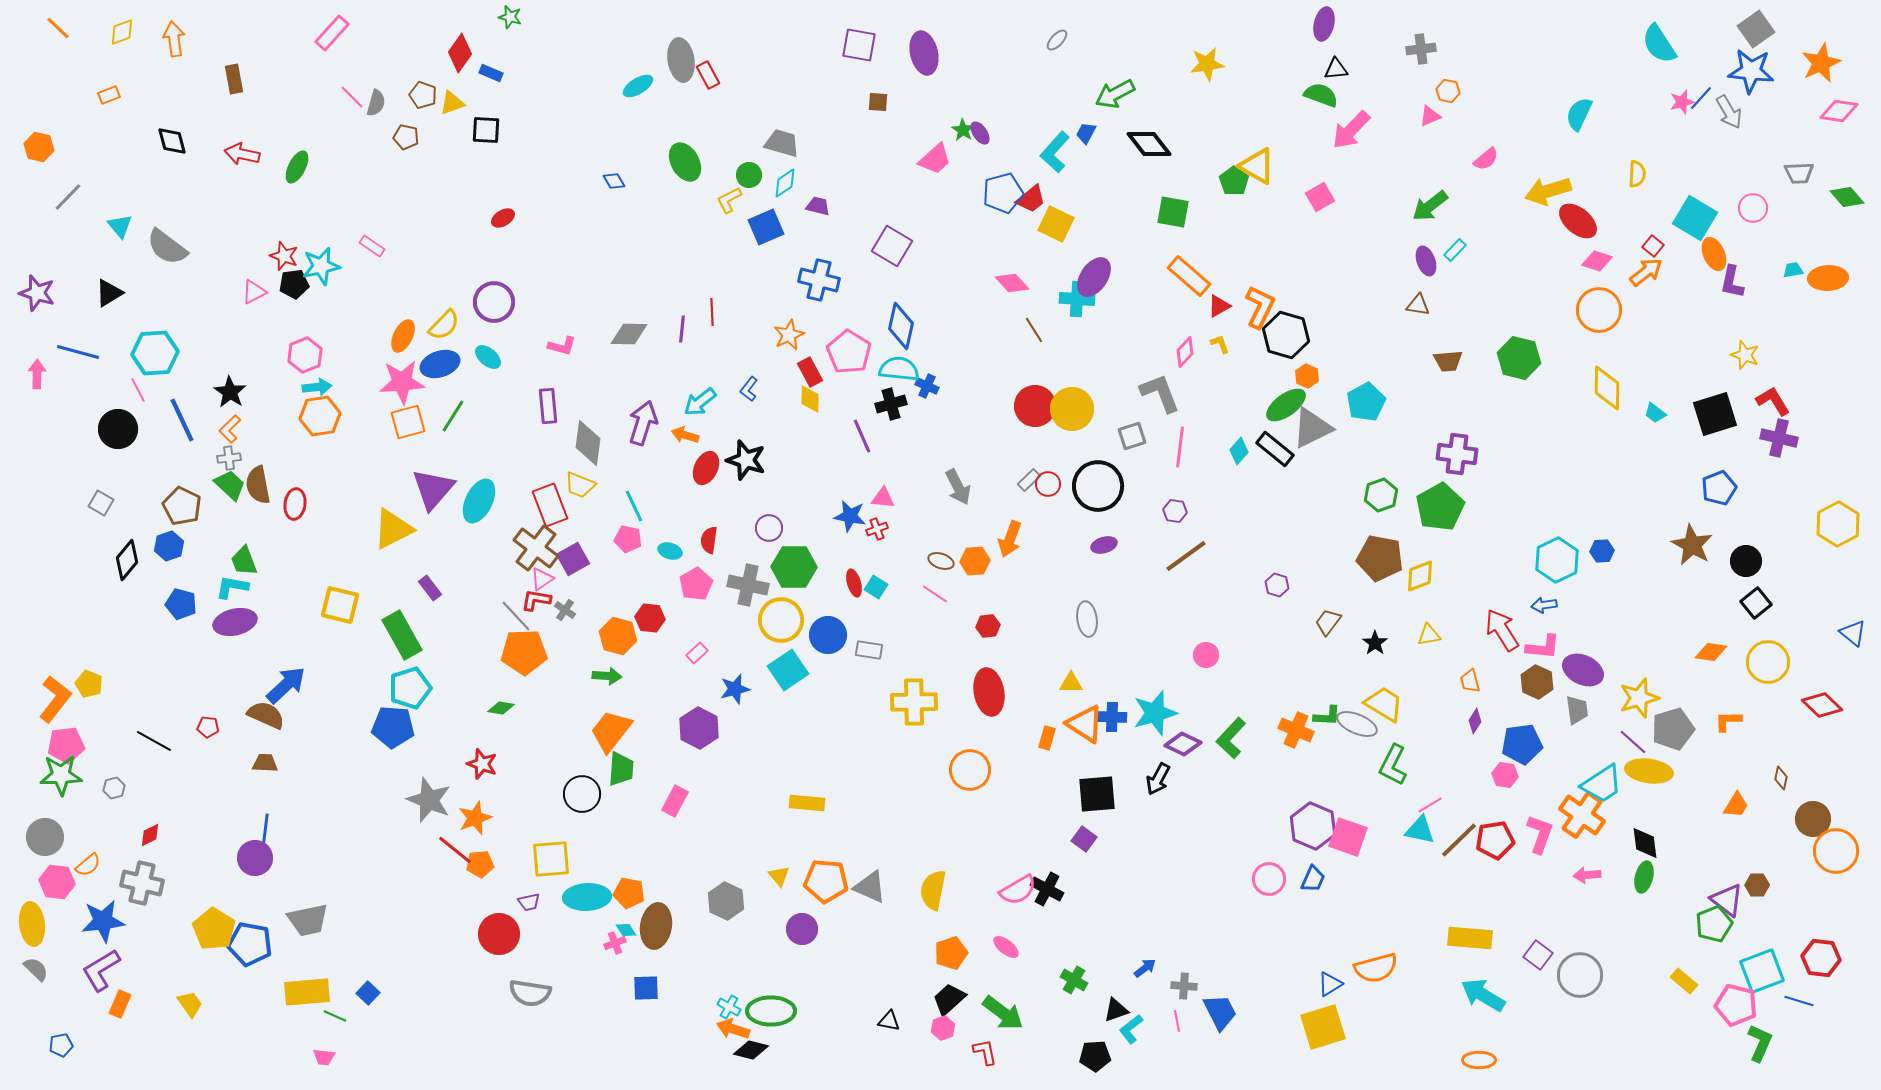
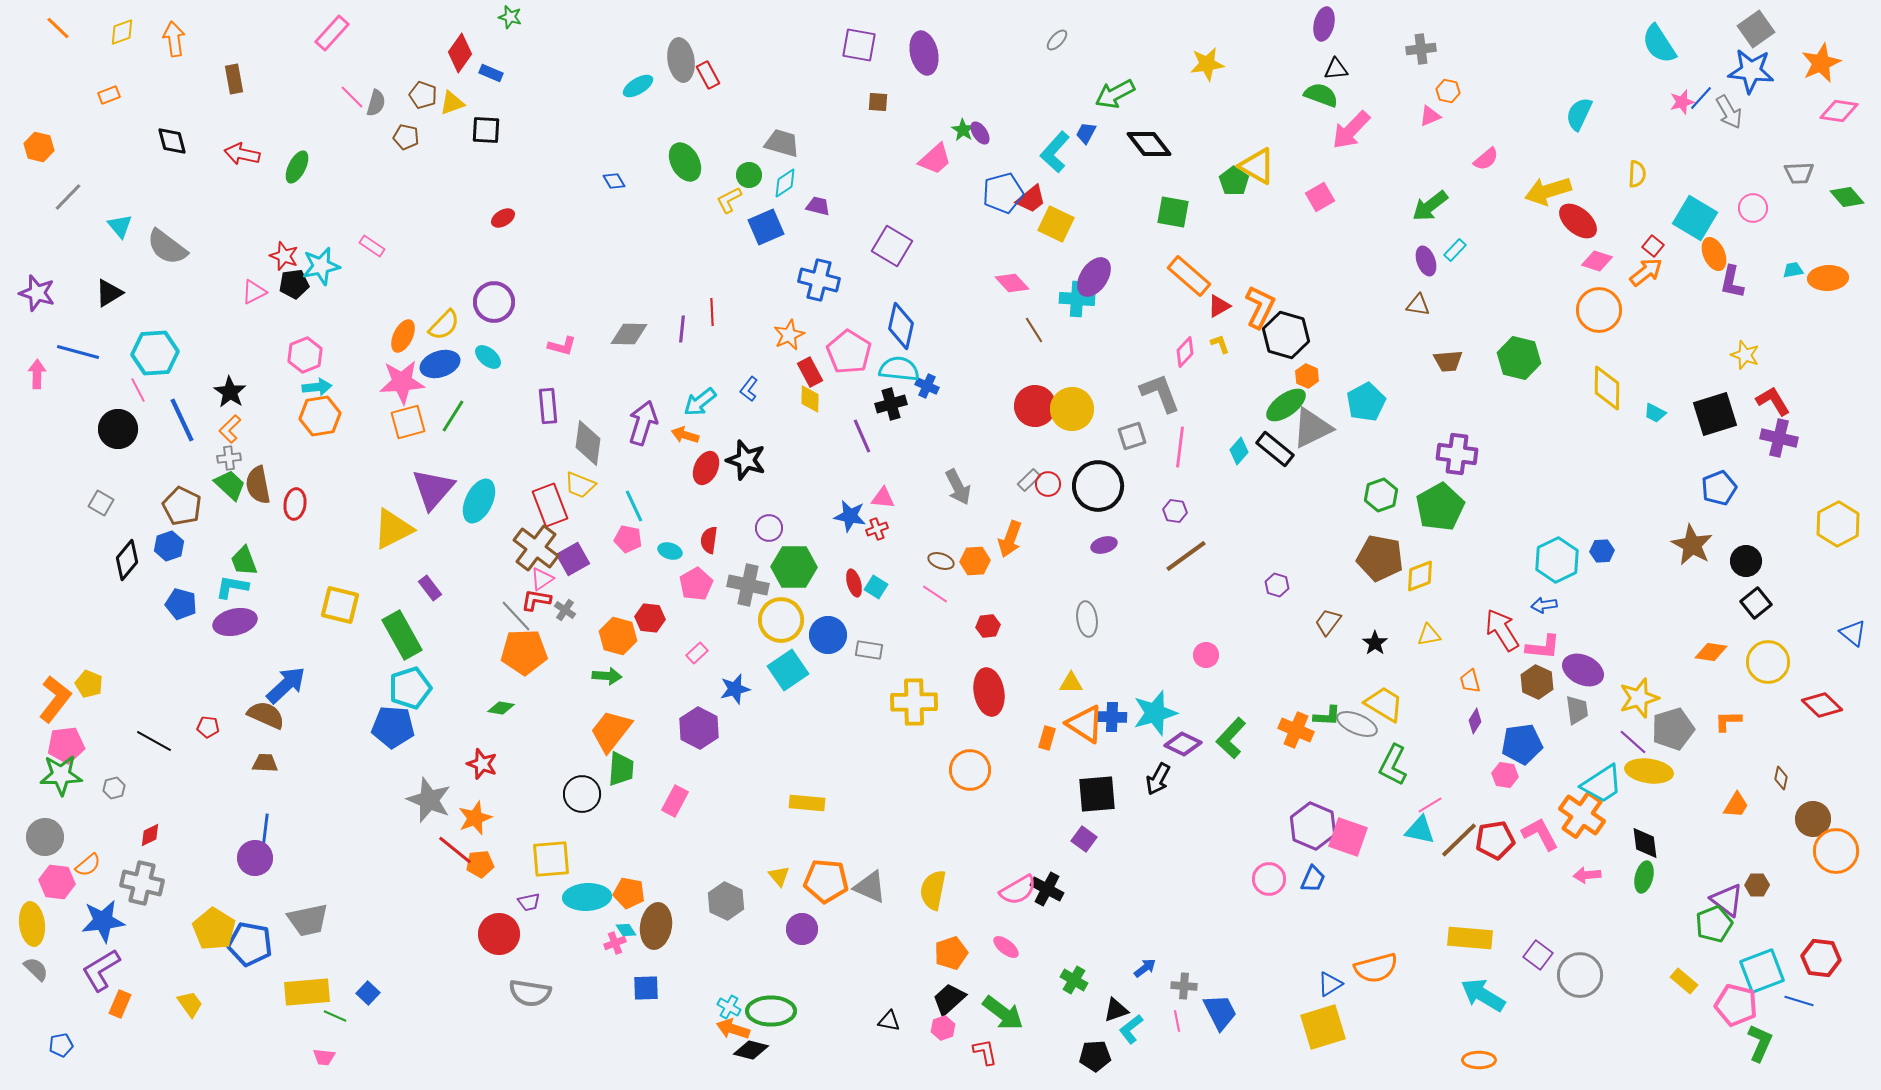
cyan trapezoid at (1655, 413): rotated 10 degrees counterclockwise
pink L-shape at (1540, 834): rotated 48 degrees counterclockwise
